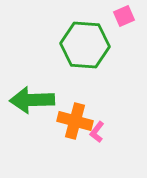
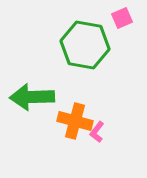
pink square: moved 2 px left, 2 px down
green hexagon: rotated 6 degrees clockwise
green arrow: moved 3 px up
